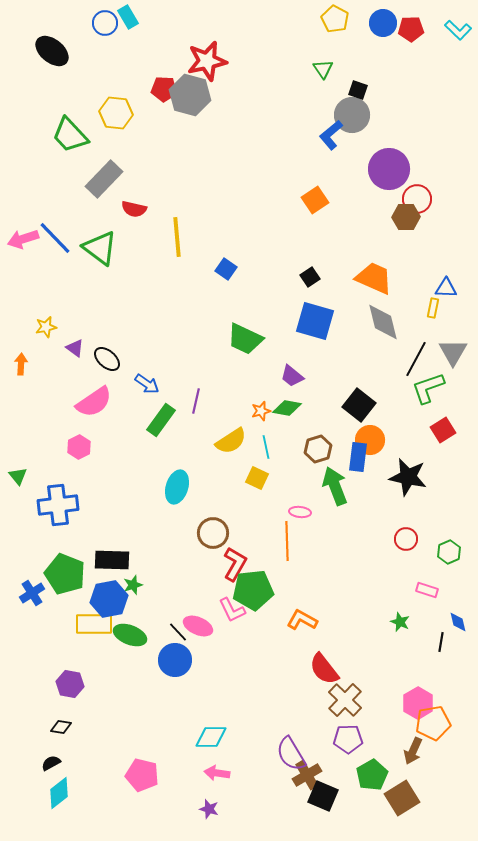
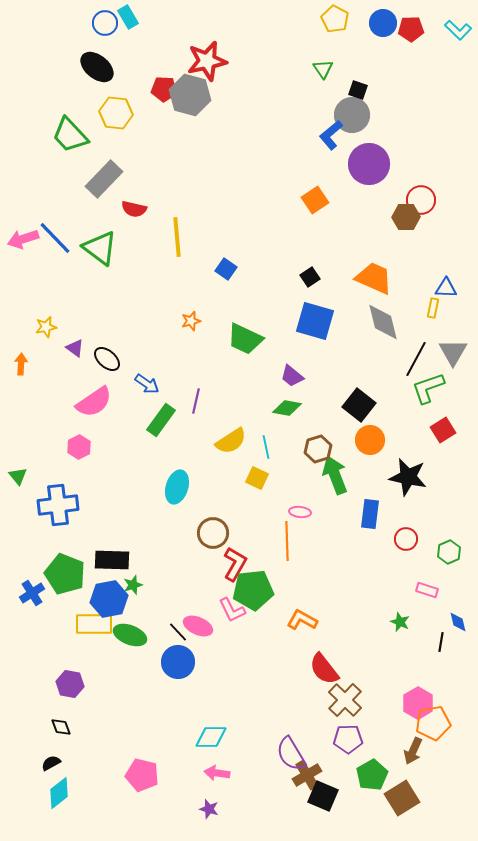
black ellipse at (52, 51): moved 45 px right, 16 px down
purple circle at (389, 169): moved 20 px left, 5 px up
red circle at (417, 199): moved 4 px right, 1 px down
orange star at (261, 411): moved 70 px left, 90 px up
blue rectangle at (358, 457): moved 12 px right, 57 px down
green arrow at (335, 486): moved 11 px up
blue circle at (175, 660): moved 3 px right, 2 px down
black diamond at (61, 727): rotated 60 degrees clockwise
